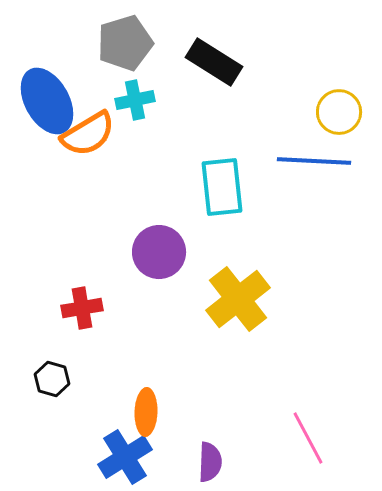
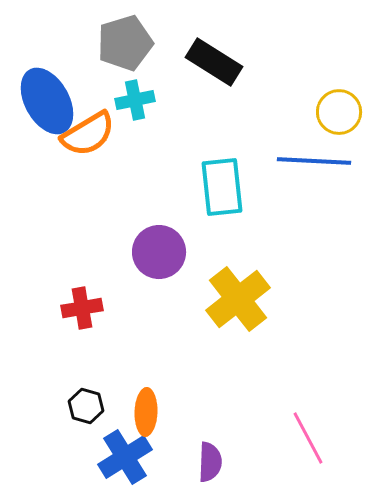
black hexagon: moved 34 px right, 27 px down
